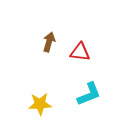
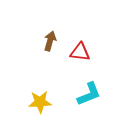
brown arrow: moved 1 px right, 1 px up
yellow star: moved 2 px up
